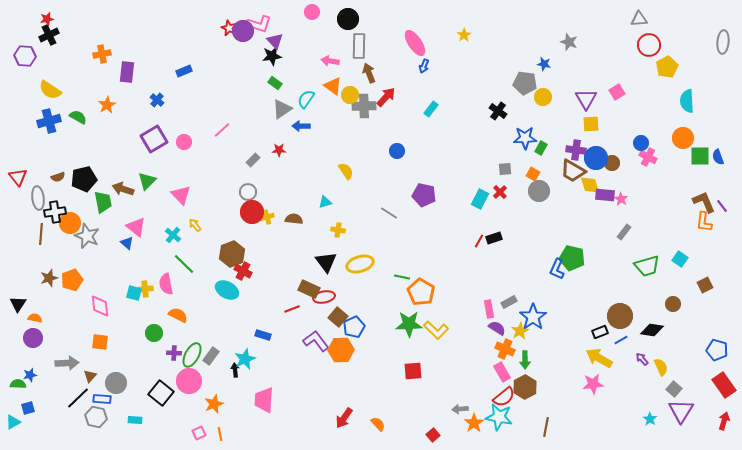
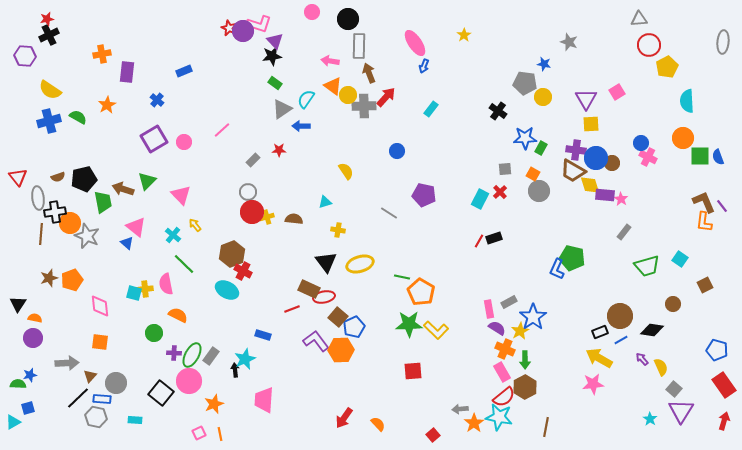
yellow circle at (350, 95): moved 2 px left
